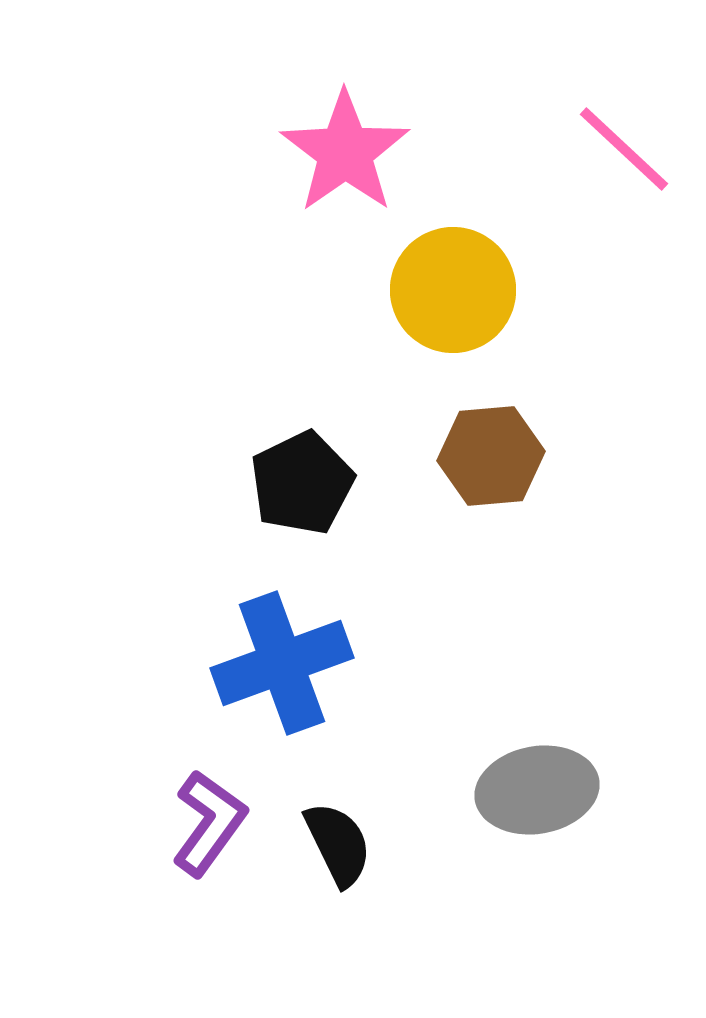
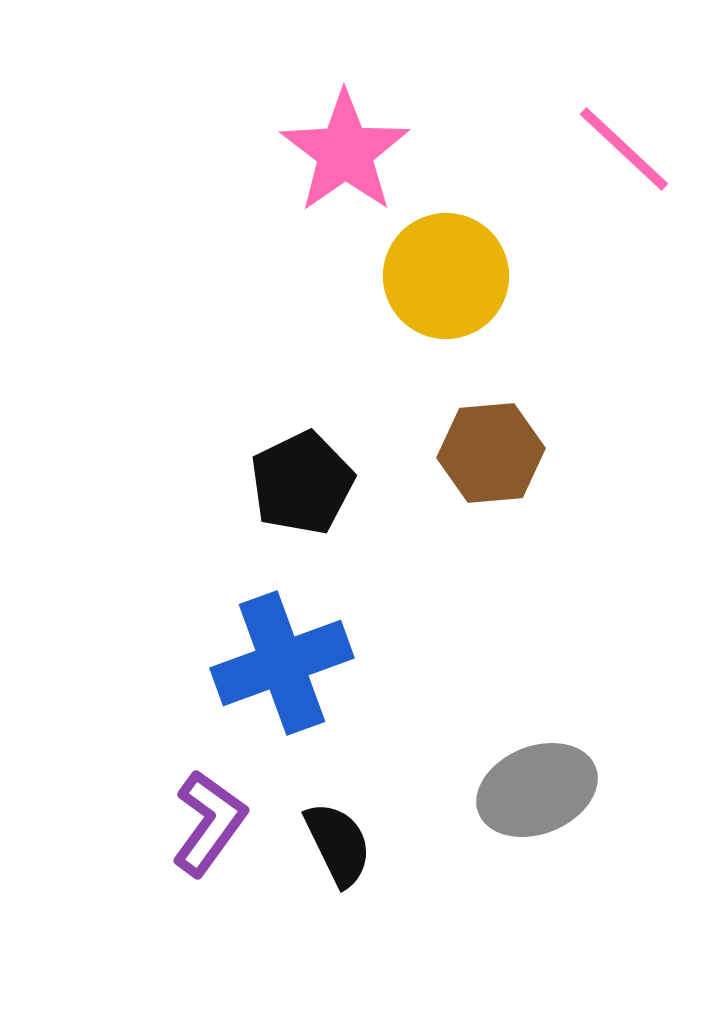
yellow circle: moved 7 px left, 14 px up
brown hexagon: moved 3 px up
gray ellipse: rotated 12 degrees counterclockwise
